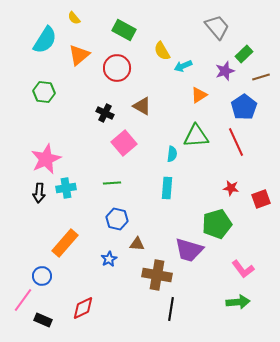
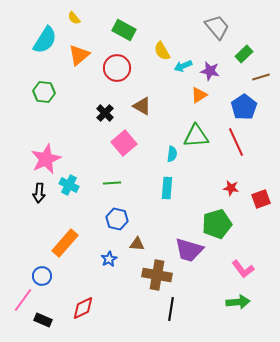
purple star at (225, 71): moved 15 px left; rotated 30 degrees clockwise
black cross at (105, 113): rotated 18 degrees clockwise
cyan cross at (66, 188): moved 3 px right, 3 px up; rotated 36 degrees clockwise
